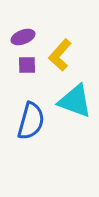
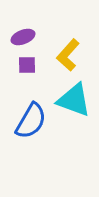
yellow L-shape: moved 8 px right
cyan triangle: moved 1 px left, 1 px up
blue semicircle: rotated 15 degrees clockwise
